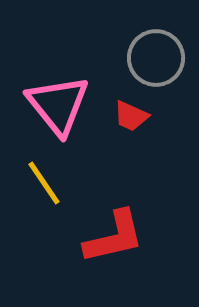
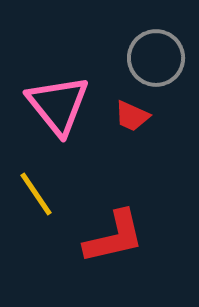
red trapezoid: moved 1 px right
yellow line: moved 8 px left, 11 px down
